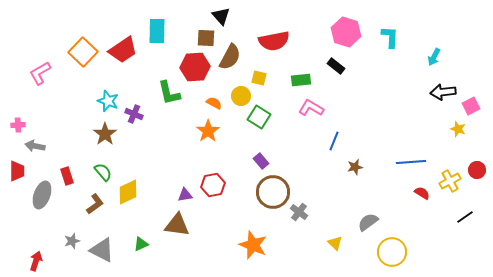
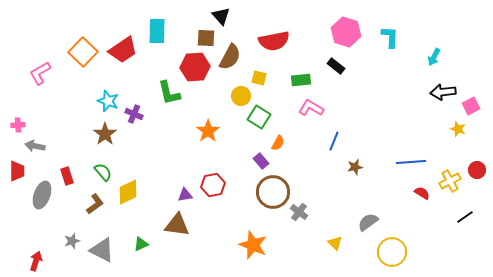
orange semicircle at (214, 103): moved 64 px right, 40 px down; rotated 91 degrees clockwise
